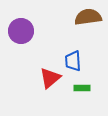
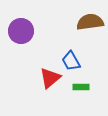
brown semicircle: moved 2 px right, 5 px down
blue trapezoid: moved 2 px left; rotated 25 degrees counterclockwise
green rectangle: moved 1 px left, 1 px up
